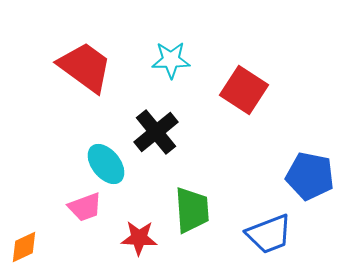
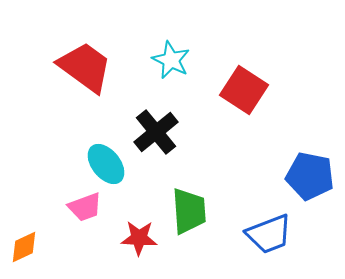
cyan star: rotated 27 degrees clockwise
green trapezoid: moved 3 px left, 1 px down
